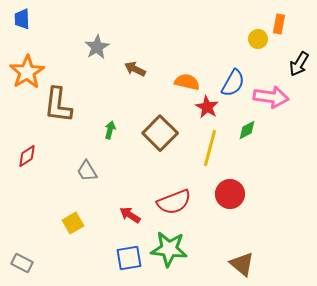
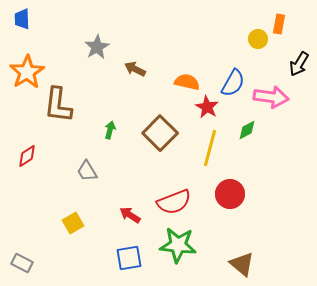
green star: moved 9 px right, 4 px up
